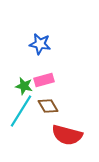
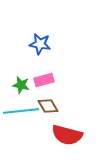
green star: moved 3 px left, 1 px up
cyan line: rotated 52 degrees clockwise
